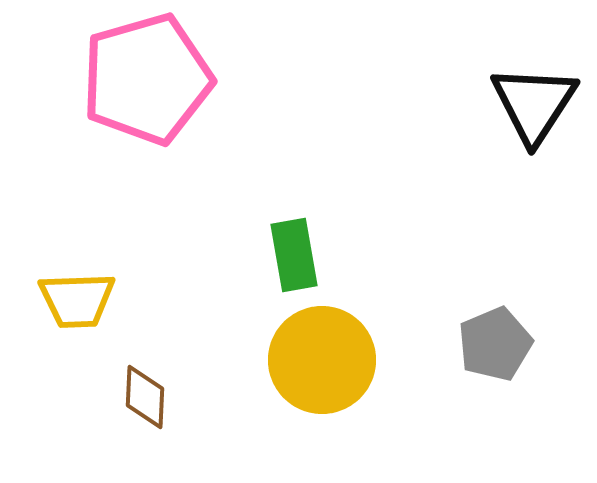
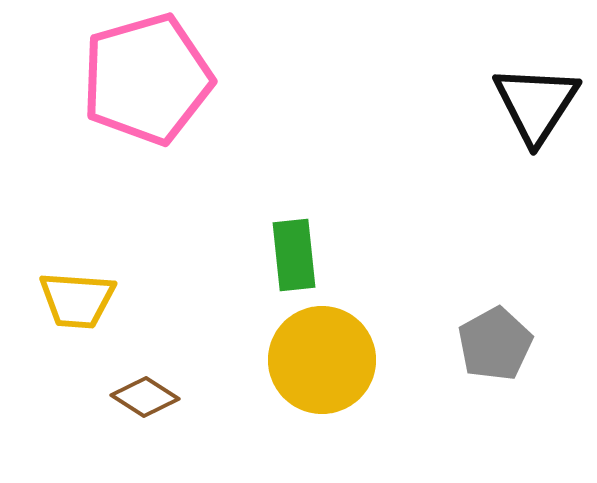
black triangle: moved 2 px right
green rectangle: rotated 4 degrees clockwise
yellow trapezoid: rotated 6 degrees clockwise
gray pentagon: rotated 6 degrees counterclockwise
brown diamond: rotated 60 degrees counterclockwise
